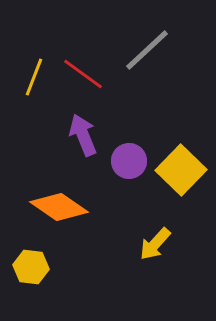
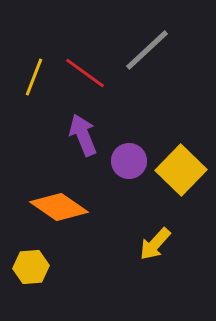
red line: moved 2 px right, 1 px up
yellow hexagon: rotated 12 degrees counterclockwise
